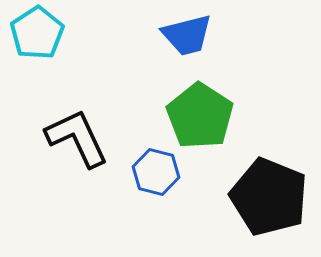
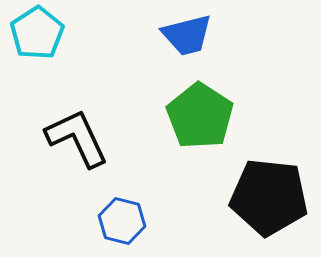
blue hexagon: moved 34 px left, 49 px down
black pentagon: rotated 16 degrees counterclockwise
